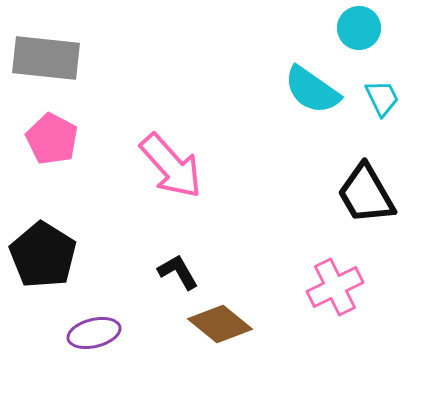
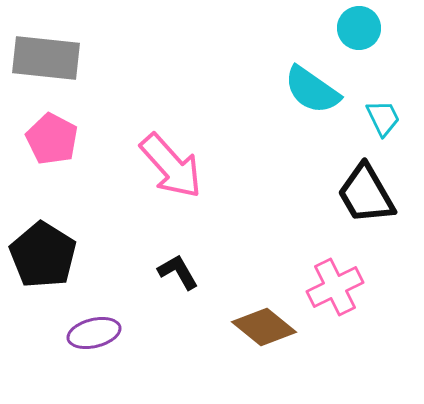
cyan trapezoid: moved 1 px right, 20 px down
brown diamond: moved 44 px right, 3 px down
